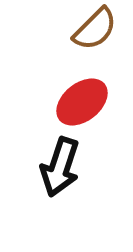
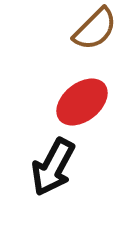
black arrow: moved 7 px left; rotated 10 degrees clockwise
